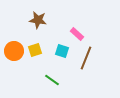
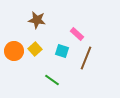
brown star: moved 1 px left
yellow square: moved 1 px up; rotated 24 degrees counterclockwise
